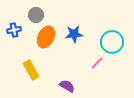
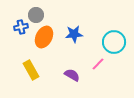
blue cross: moved 7 px right, 3 px up
orange ellipse: moved 2 px left
cyan circle: moved 2 px right
pink line: moved 1 px right, 1 px down
purple semicircle: moved 5 px right, 11 px up
